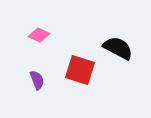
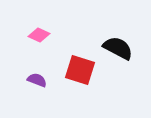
purple semicircle: rotated 48 degrees counterclockwise
